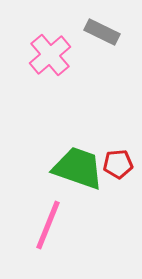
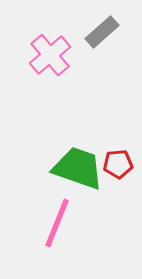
gray rectangle: rotated 68 degrees counterclockwise
pink line: moved 9 px right, 2 px up
